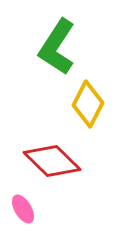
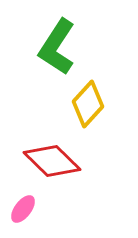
yellow diamond: rotated 15 degrees clockwise
pink ellipse: rotated 68 degrees clockwise
